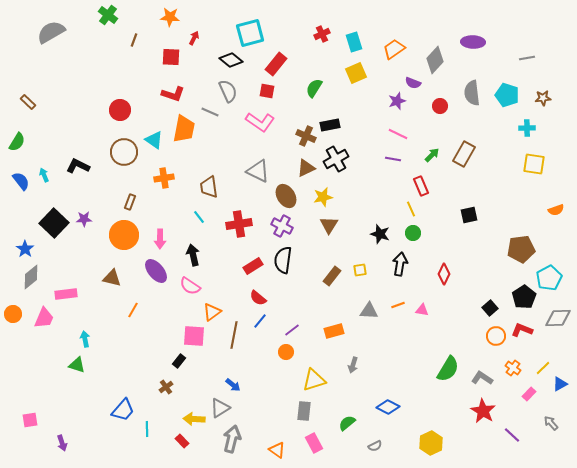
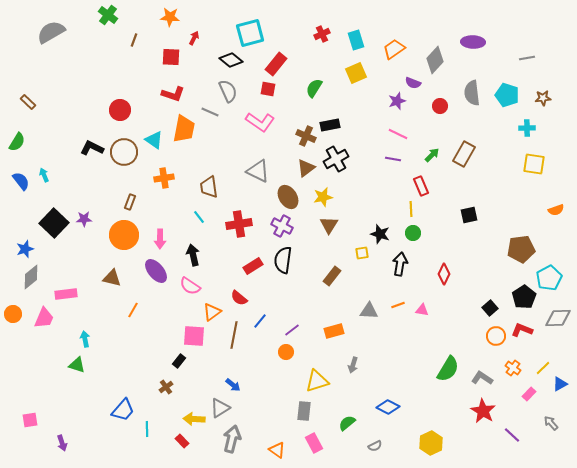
cyan rectangle at (354, 42): moved 2 px right, 2 px up
red square at (267, 91): moved 1 px right, 2 px up
black L-shape at (78, 166): moved 14 px right, 18 px up
brown triangle at (306, 168): rotated 12 degrees counterclockwise
brown ellipse at (286, 196): moved 2 px right, 1 px down
yellow line at (411, 209): rotated 21 degrees clockwise
blue star at (25, 249): rotated 18 degrees clockwise
yellow square at (360, 270): moved 2 px right, 17 px up
red semicircle at (258, 298): moved 19 px left
yellow triangle at (314, 380): moved 3 px right, 1 px down
